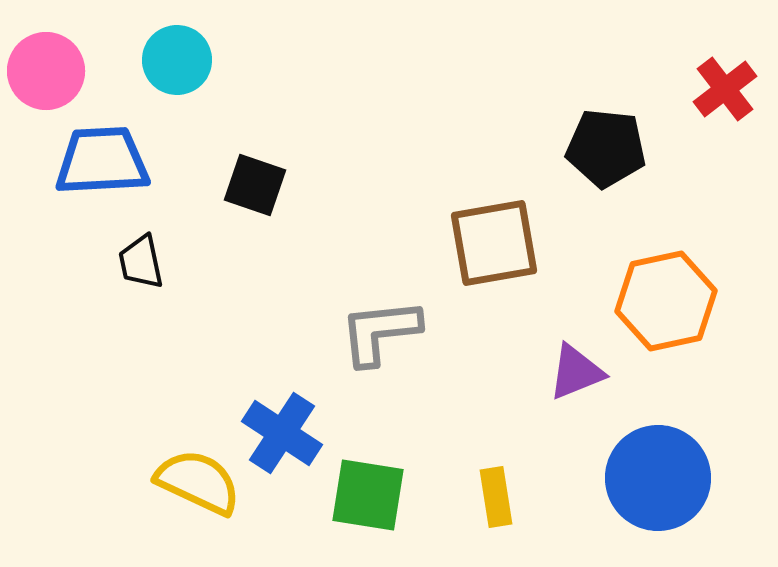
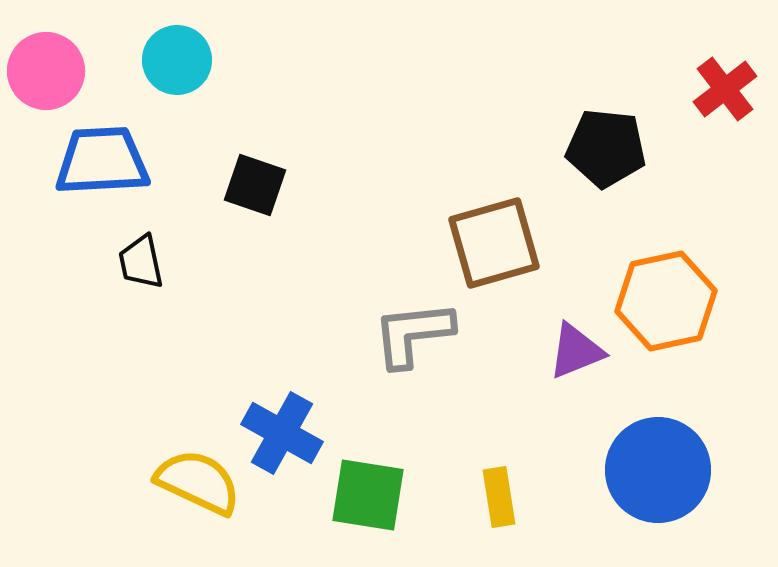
brown square: rotated 6 degrees counterclockwise
gray L-shape: moved 33 px right, 2 px down
purple triangle: moved 21 px up
blue cross: rotated 4 degrees counterclockwise
blue circle: moved 8 px up
yellow rectangle: moved 3 px right
